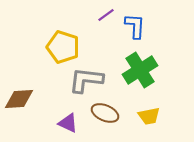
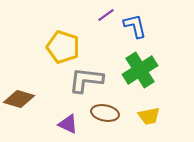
blue L-shape: rotated 16 degrees counterclockwise
brown diamond: rotated 20 degrees clockwise
brown ellipse: rotated 12 degrees counterclockwise
purple triangle: moved 1 px down
